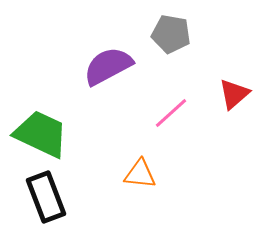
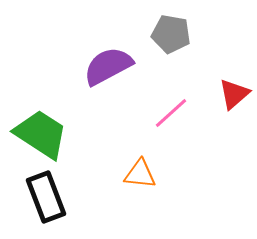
green trapezoid: rotated 8 degrees clockwise
